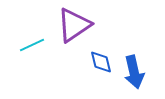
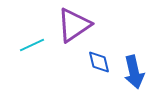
blue diamond: moved 2 px left
